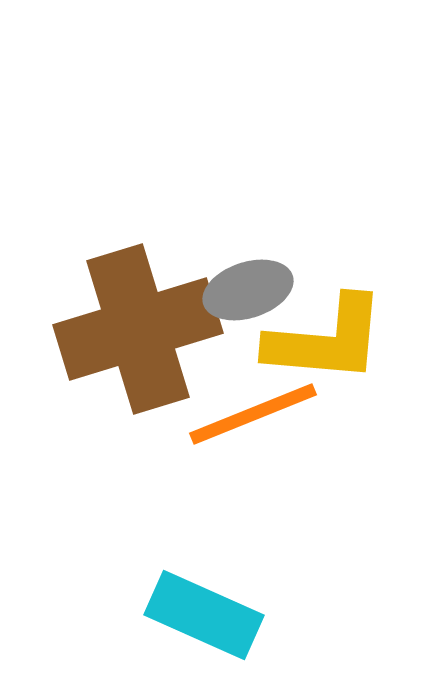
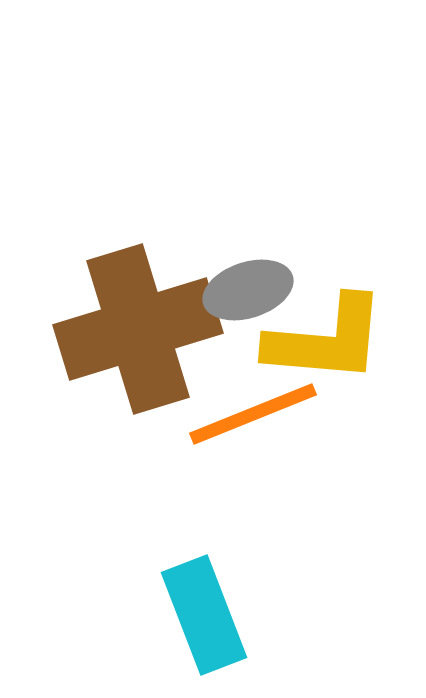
cyan rectangle: rotated 45 degrees clockwise
